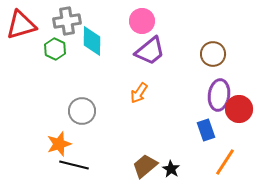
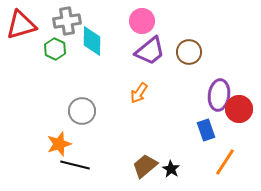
brown circle: moved 24 px left, 2 px up
black line: moved 1 px right
